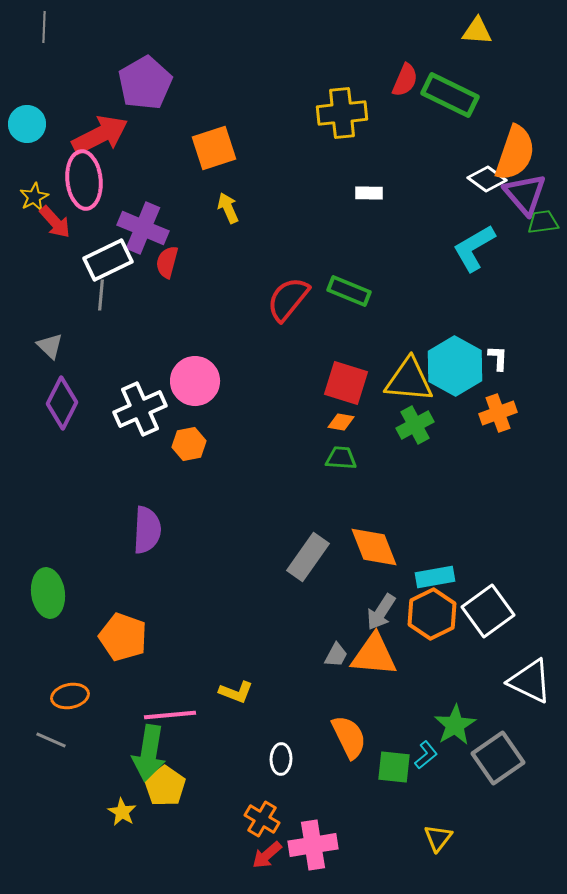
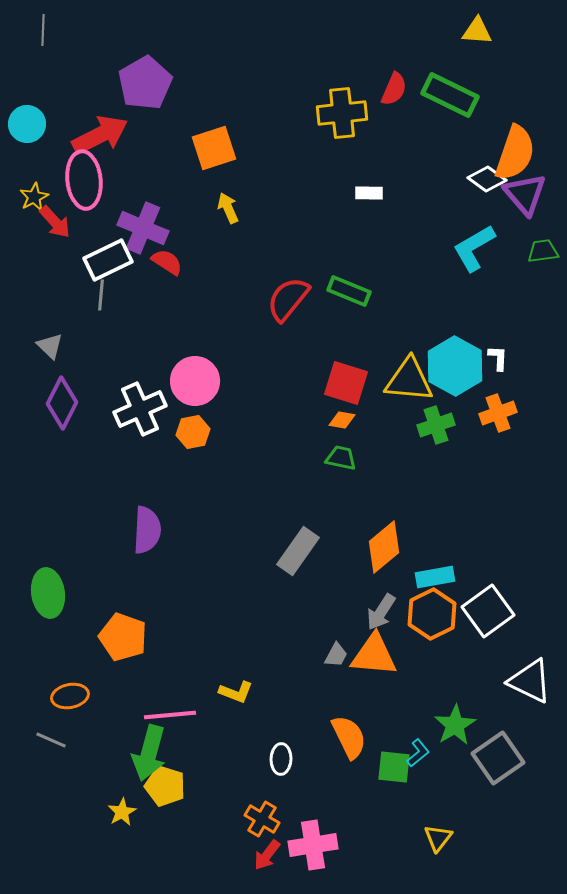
gray line at (44, 27): moved 1 px left, 3 px down
red semicircle at (405, 80): moved 11 px left, 9 px down
green trapezoid at (543, 222): moved 29 px down
red semicircle at (167, 262): rotated 108 degrees clockwise
orange diamond at (341, 422): moved 1 px right, 2 px up
green cross at (415, 425): moved 21 px right; rotated 9 degrees clockwise
orange hexagon at (189, 444): moved 4 px right, 12 px up
green trapezoid at (341, 458): rotated 8 degrees clockwise
orange diamond at (374, 547): moved 10 px right; rotated 72 degrees clockwise
gray rectangle at (308, 557): moved 10 px left, 6 px up
green arrow at (149, 753): rotated 6 degrees clockwise
cyan L-shape at (426, 755): moved 8 px left, 2 px up
yellow pentagon at (165, 786): rotated 18 degrees counterclockwise
yellow star at (122, 812): rotated 12 degrees clockwise
red arrow at (267, 855): rotated 12 degrees counterclockwise
